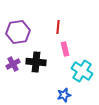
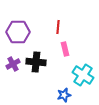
purple hexagon: rotated 10 degrees clockwise
cyan cross: moved 1 px right, 4 px down
